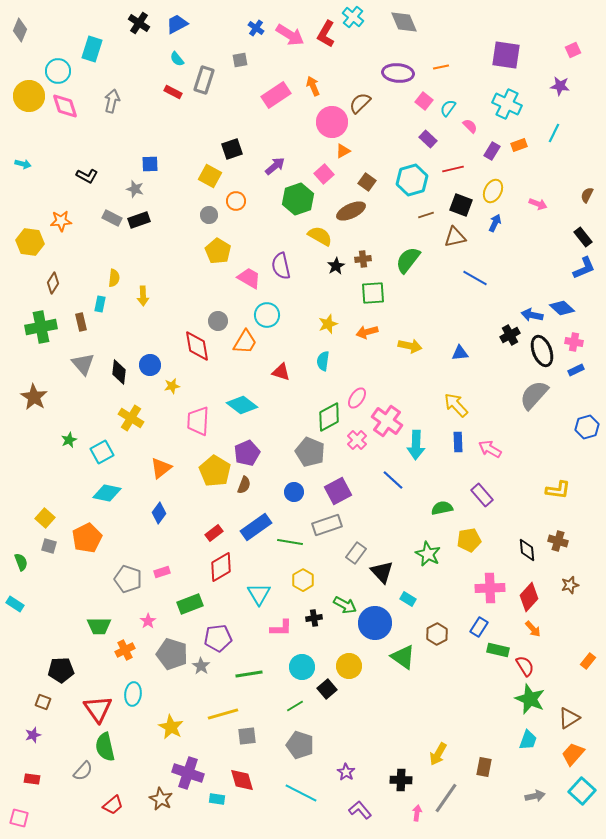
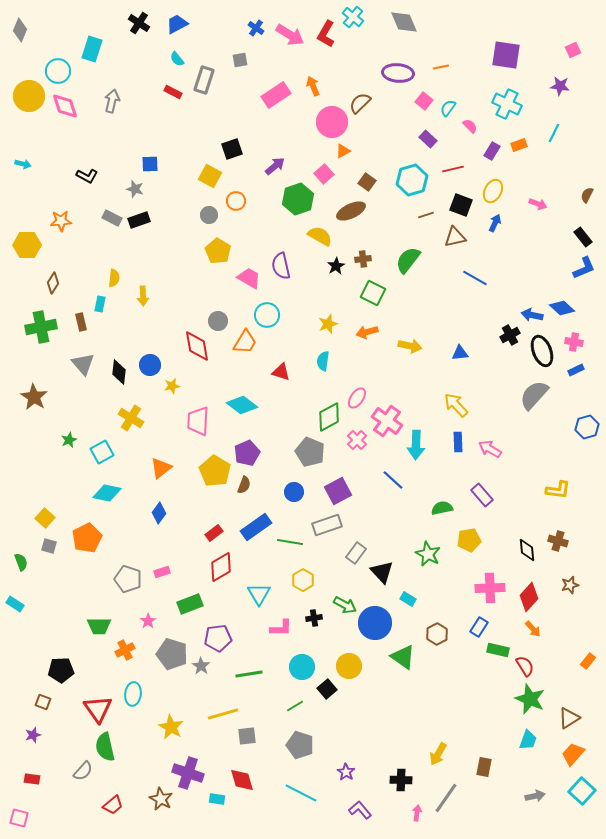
yellow hexagon at (30, 242): moved 3 px left, 3 px down; rotated 8 degrees counterclockwise
green square at (373, 293): rotated 30 degrees clockwise
